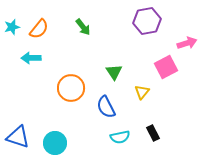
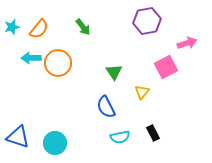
orange circle: moved 13 px left, 25 px up
